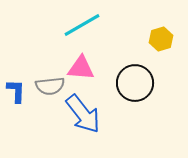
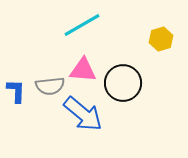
pink triangle: moved 2 px right, 2 px down
black circle: moved 12 px left
blue arrow: rotated 12 degrees counterclockwise
